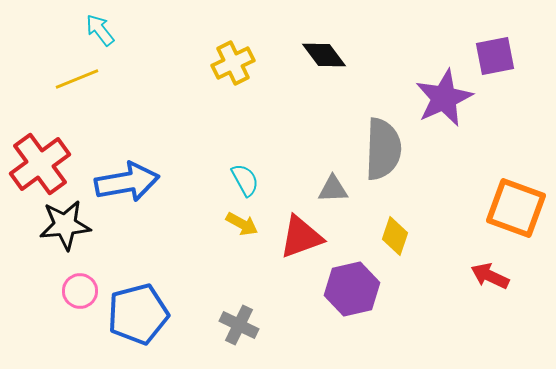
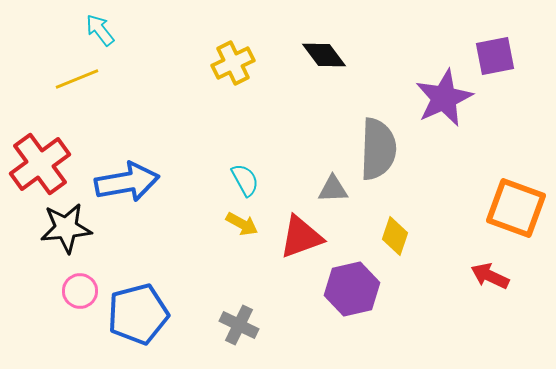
gray semicircle: moved 5 px left
black star: moved 1 px right, 3 px down
